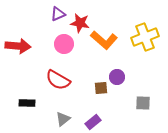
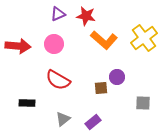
red star: moved 6 px right, 7 px up
yellow cross: moved 1 px left, 1 px down; rotated 16 degrees counterclockwise
pink circle: moved 10 px left
